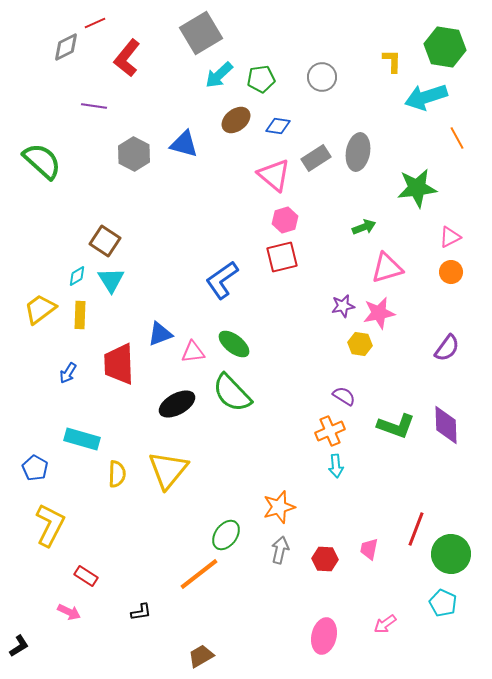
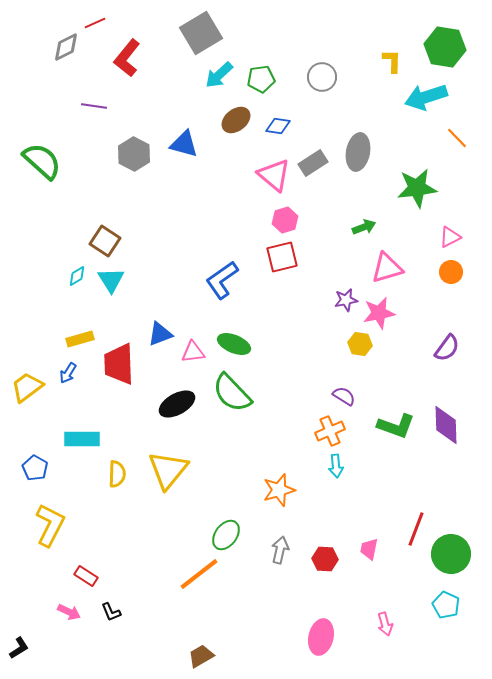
orange line at (457, 138): rotated 15 degrees counterclockwise
gray rectangle at (316, 158): moved 3 px left, 5 px down
purple star at (343, 306): moved 3 px right, 6 px up
yellow trapezoid at (40, 309): moved 13 px left, 78 px down
yellow rectangle at (80, 315): moved 24 px down; rotated 72 degrees clockwise
green ellipse at (234, 344): rotated 16 degrees counterclockwise
cyan rectangle at (82, 439): rotated 16 degrees counterclockwise
orange star at (279, 507): moved 17 px up
cyan pentagon at (443, 603): moved 3 px right, 2 px down
black L-shape at (141, 612): moved 30 px left; rotated 75 degrees clockwise
pink arrow at (385, 624): rotated 70 degrees counterclockwise
pink ellipse at (324, 636): moved 3 px left, 1 px down
black L-shape at (19, 646): moved 2 px down
